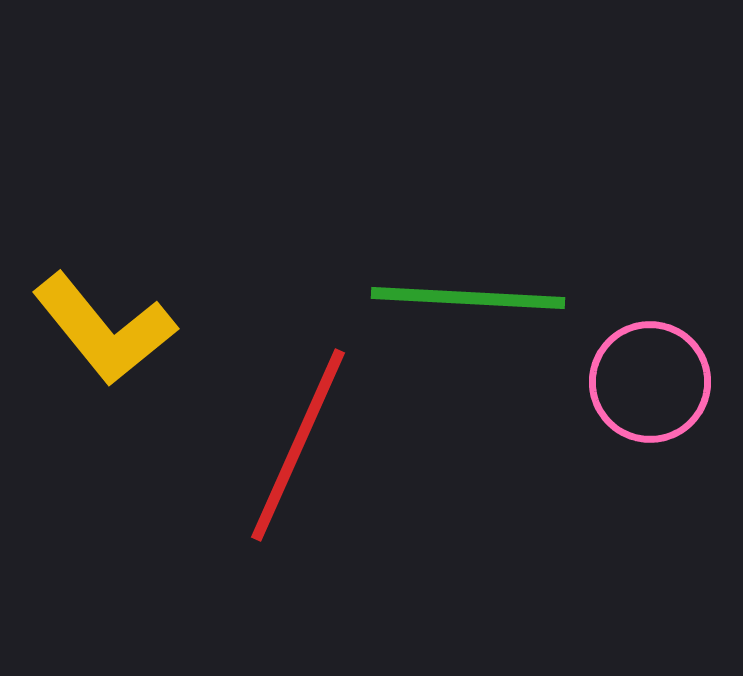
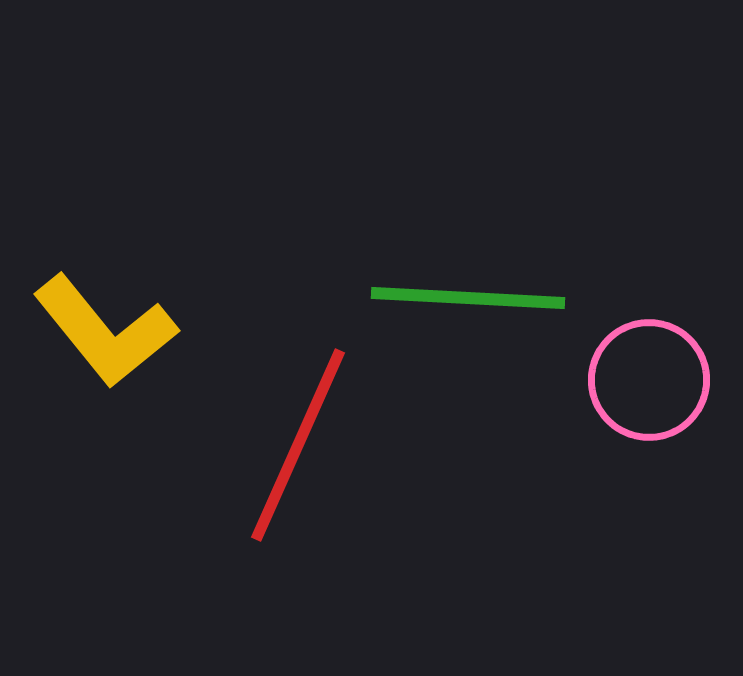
yellow L-shape: moved 1 px right, 2 px down
pink circle: moved 1 px left, 2 px up
